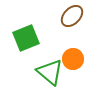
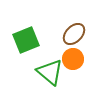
brown ellipse: moved 2 px right, 18 px down
green square: moved 2 px down
